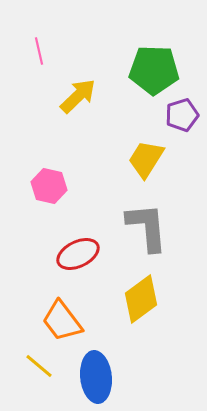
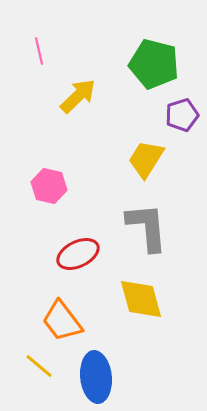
green pentagon: moved 6 px up; rotated 12 degrees clockwise
yellow diamond: rotated 69 degrees counterclockwise
